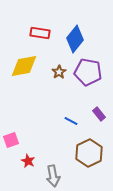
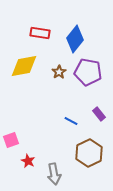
gray arrow: moved 1 px right, 2 px up
